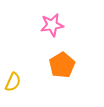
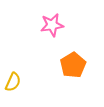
orange pentagon: moved 11 px right
